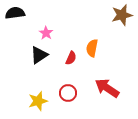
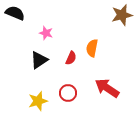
black semicircle: rotated 30 degrees clockwise
pink star: rotated 16 degrees counterclockwise
black triangle: moved 5 px down
